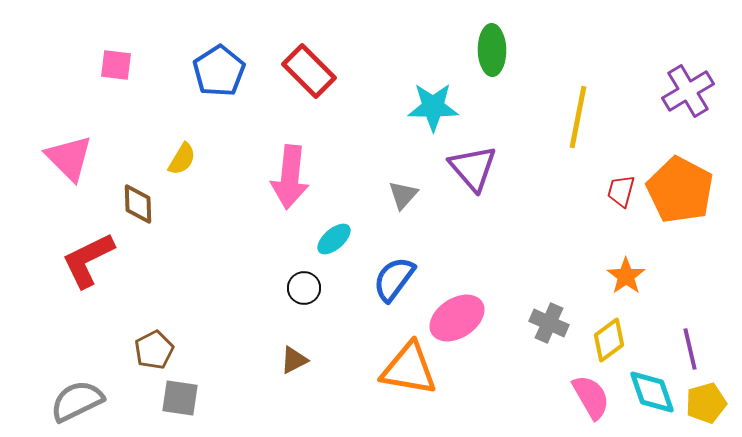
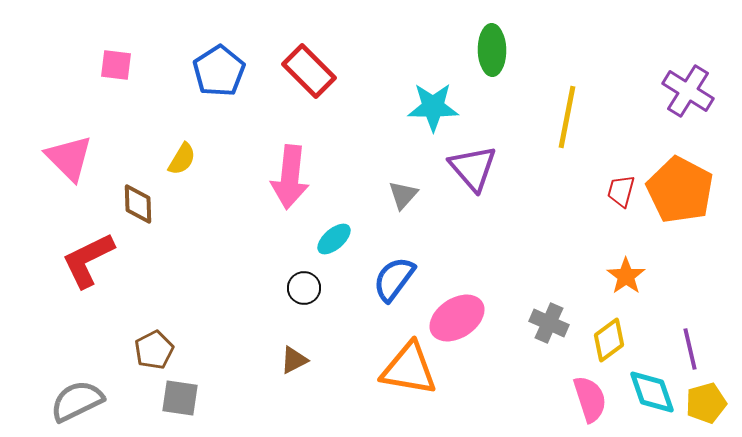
purple cross: rotated 27 degrees counterclockwise
yellow line: moved 11 px left
pink semicircle: moved 1 px left, 2 px down; rotated 12 degrees clockwise
